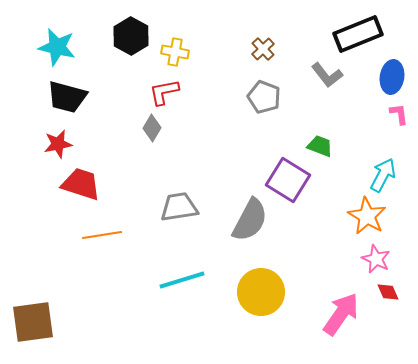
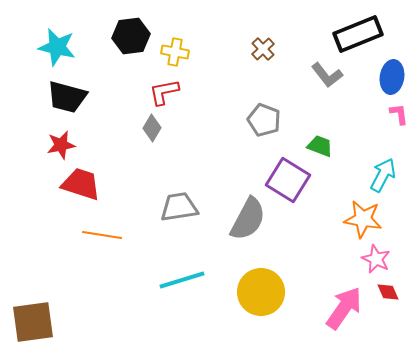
black hexagon: rotated 24 degrees clockwise
gray pentagon: moved 23 px down
red star: moved 3 px right, 1 px down
orange star: moved 4 px left, 3 px down; rotated 21 degrees counterclockwise
gray semicircle: moved 2 px left, 1 px up
orange line: rotated 18 degrees clockwise
pink arrow: moved 3 px right, 6 px up
